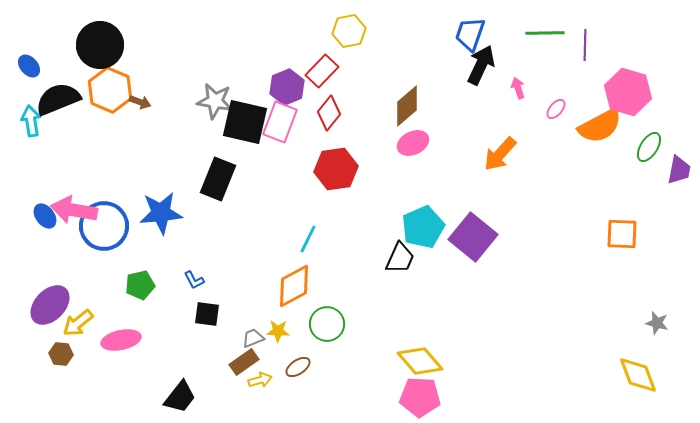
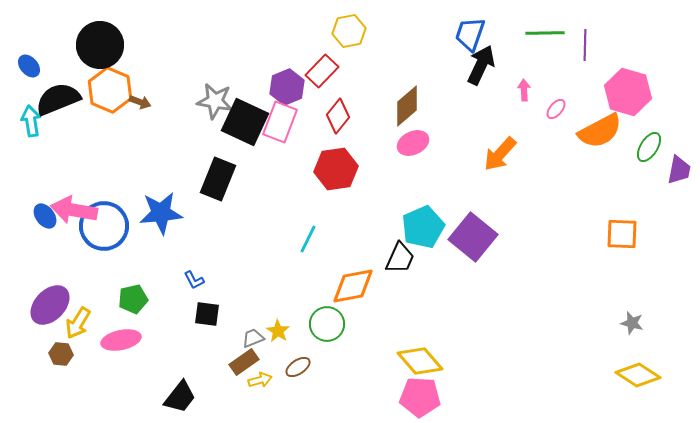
pink arrow at (518, 88): moved 6 px right, 2 px down; rotated 15 degrees clockwise
red diamond at (329, 113): moved 9 px right, 3 px down
black square at (245, 122): rotated 12 degrees clockwise
orange semicircle at (600, 126): moved 5 px down
green pentagon at (140, 285): moved 7 px left, 14 px down
orange diamond at (294, 286): moved 59 px right; rotated 18 degrees clockwise
yellow arrow at (78, 323): rotated 20 degrees counterclockwise
gray star at (657, 323): moved 25 px left
yellow star at (278, 331): rotated 30 degrees clockwise
yellow diamond at (638, 375): rotated 36 degrees counterclockwise
